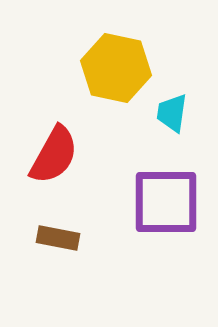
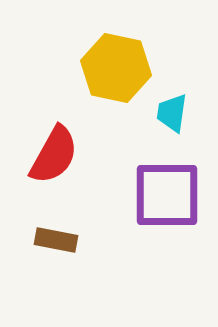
purple square: moved 1 px right, 7 px up
brown rectangle: moved 2 px left, 2 px down
